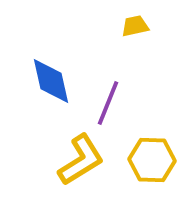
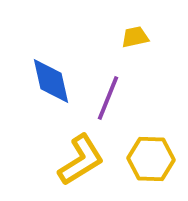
yellow trapezoid: moved 11 px down
purple line: moved 5 px up
yellow hexagon: moved 1 px left, 1 px up
